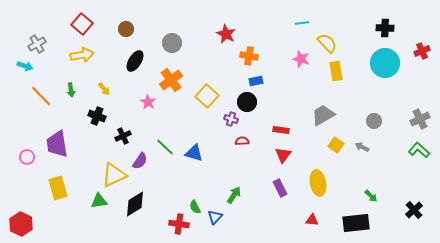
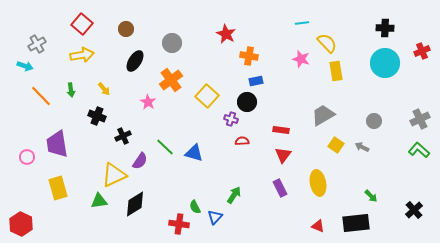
red triangle at (312, 220): moved 6 px right, 6 px down; rotated 16 degrees clockwise
